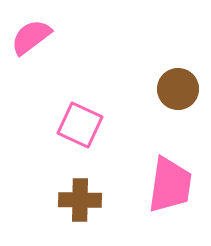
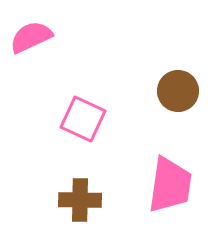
pink semicircle: rotated 12 degrees clockwise
brown circle: moved 2 px down
pink square: moved 3 px right, 6 px up
